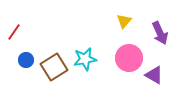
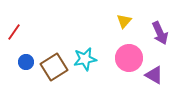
blue circle: moved 2 px down
